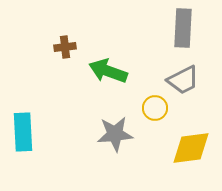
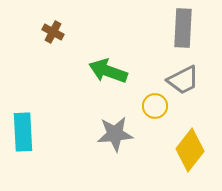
brown cross: moved 12 px left, 15 px up; rotated 35 degrees clockwise
yellow circle: moved 2 px up
yellow diamond: moved 1 px left, 2 px down; rotated 45 degrees counterclockwise
